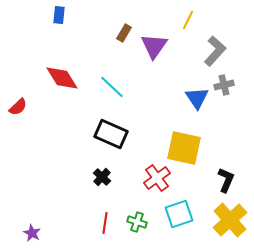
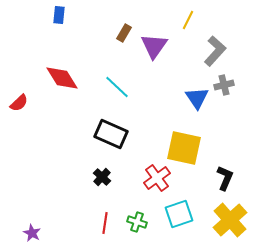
cyan line: moved 5 px right
red semicircle: moved 1 px right, 4 px up
black L-shape: moved 1 px left, 2 px up
